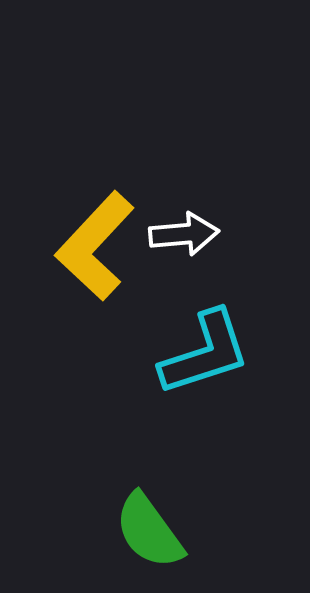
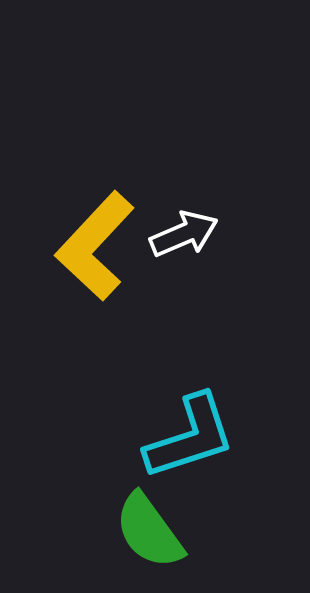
white arrow: rotated 18 degrees counterclockwise
cyan L-shape: moved 15 px left, 84 px down
